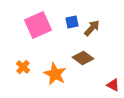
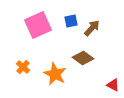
blue square: moved 1 px left, 1 px up
